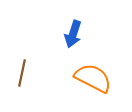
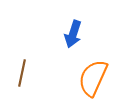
orange semicircle: rotated 93 degrees counterclockwise
